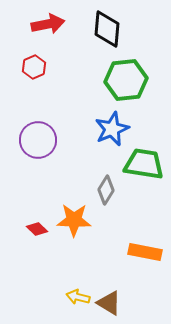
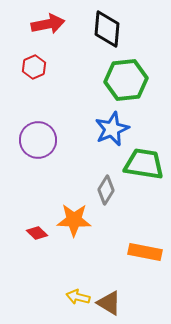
red diamond: moved 4 px down
